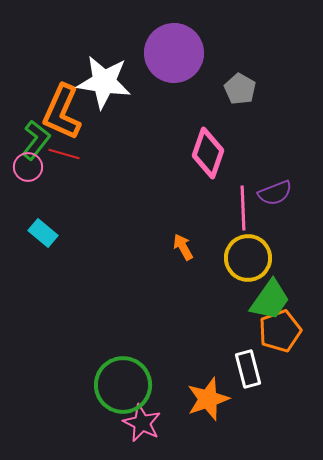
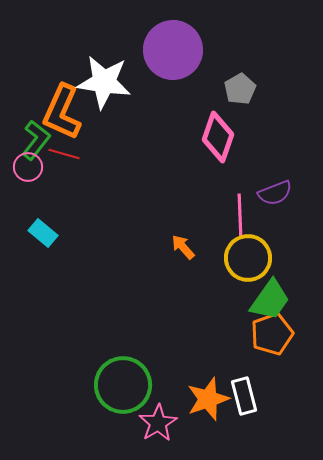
purple circle: moved 1 px left, 3 px up
gray pentagon: rotated 12 degrees clockwise
pink diamond: moved 10 px right, 16 px up
pink line: moved 3 px left, 8 px down
orange arrow: rotated 12 degrees counterclockwise
orange pentagon: moved 8 px left, 3 px down
white rectangle: moved 4 px left, 27 px down
pink star: moved 16 px right; rotated 15 degrees clockwise
